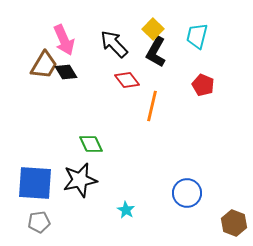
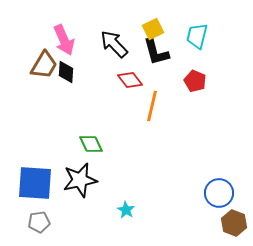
yellow square: rotated 20 degrees clockwise
black L-shape: rotated 44 degrees counterclockwise
black diamond: rotated 35 degrees clockwise
red diamond: moved 3 px right
red pentagon: moved 8 px left, 4 px up
blue circle: moved 32 px right
